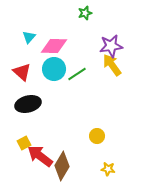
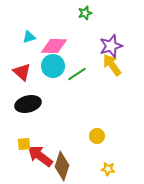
cyan triangle: rotated 32 degrees clockwise
purple star: rotated 10 degrees counterclockwise
cyan circle: moved 1 px left, 3 px up
yellow square: moved 1 px down; rotated 24 degrees clockwise
brown diamond: rotated 12 degrees counterclockwise
